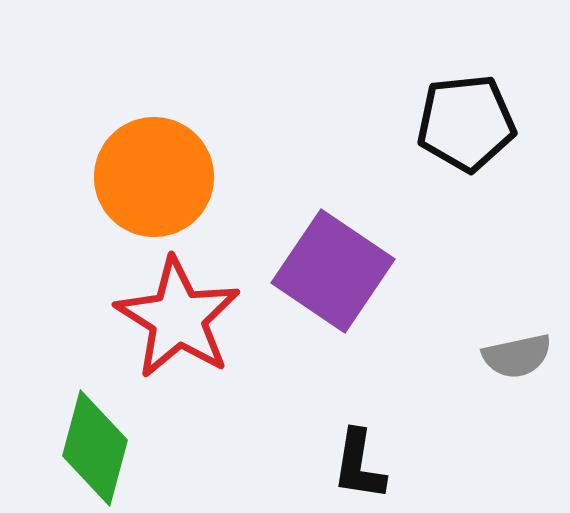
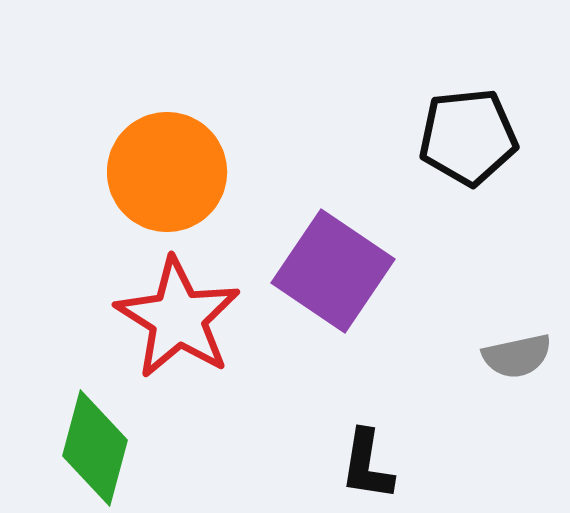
black pentagon: moved 2 px right, 14 px down
orange circle: moved 13 px right, 5 px up
black L-shape: moved 8 px right
